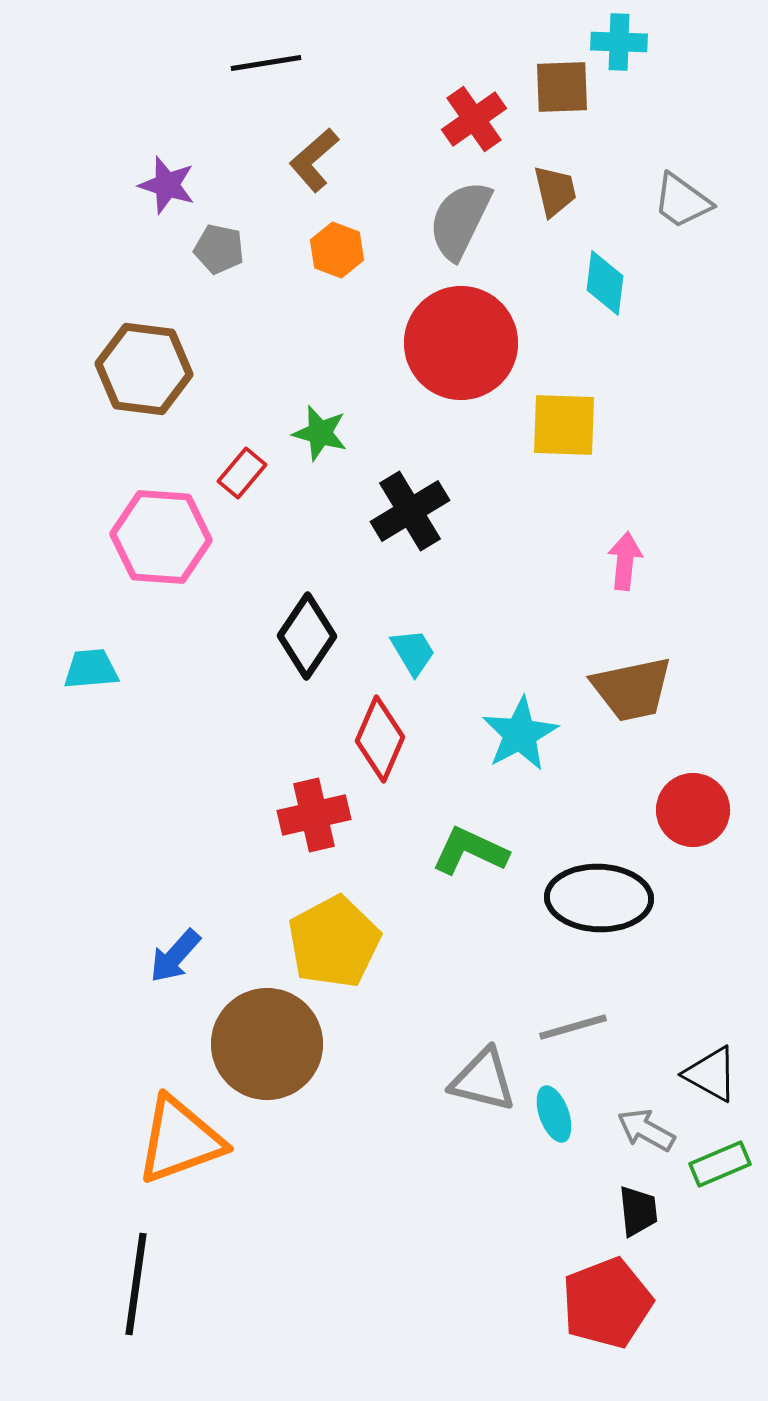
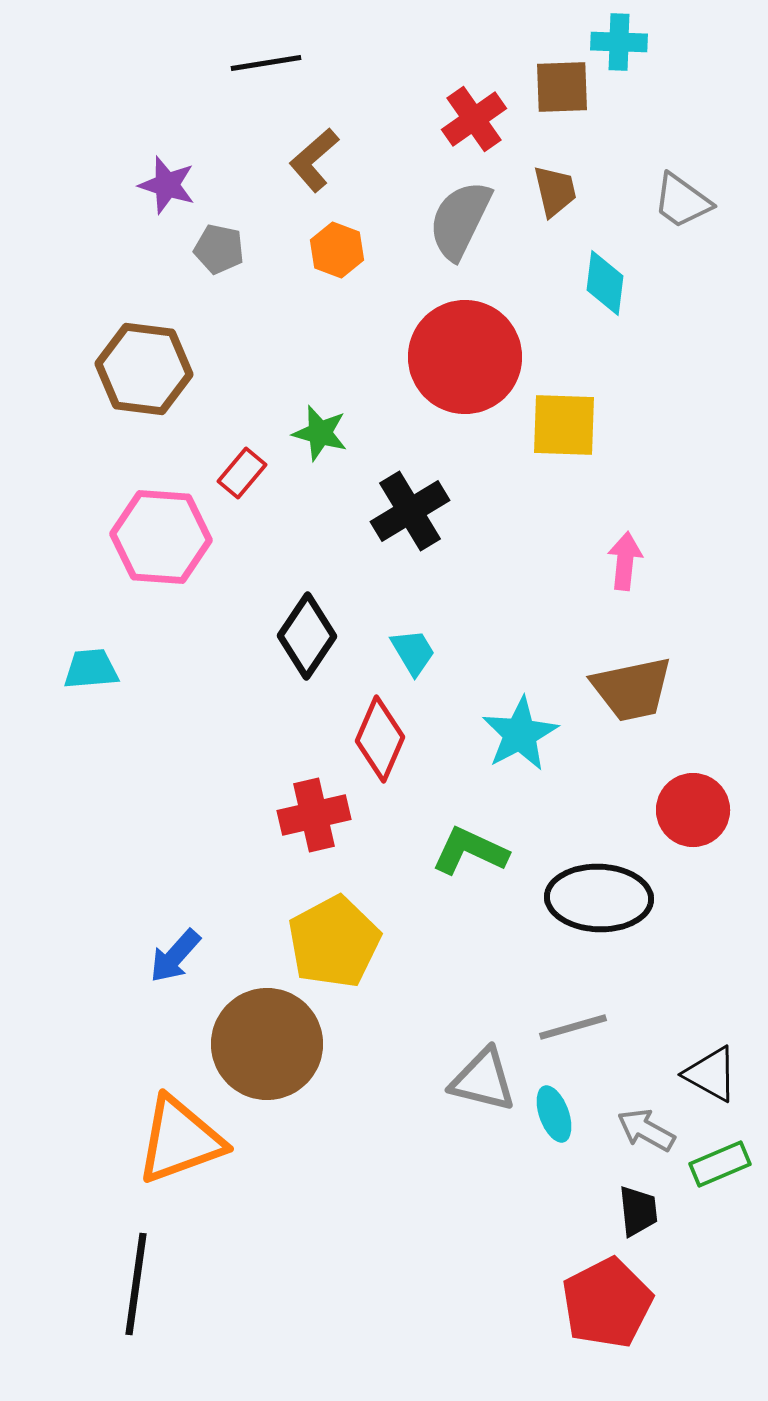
red circle at (461, 343): moved 4 px right, 14 px down
red pentagon at (607, 1303): rotated 6 degrees counterclockwise
